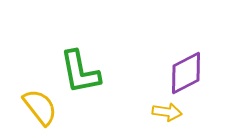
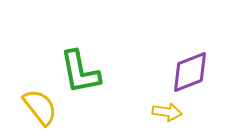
purple diamond: moved 4 px right, 1 px up; rotated 6 degrees clockwise
